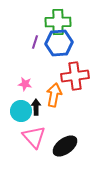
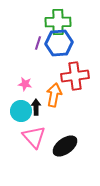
purple line: moved 3 px right, 1 px down
